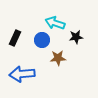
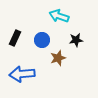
cyan arrow: moved 4 px right, 7 px up
black star: moved 3 px down
brown star: rotated 14 degrees counterclockwise
